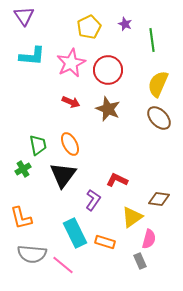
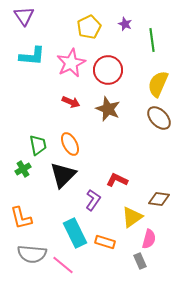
black triangle: rotated 8 degrees clockwise
